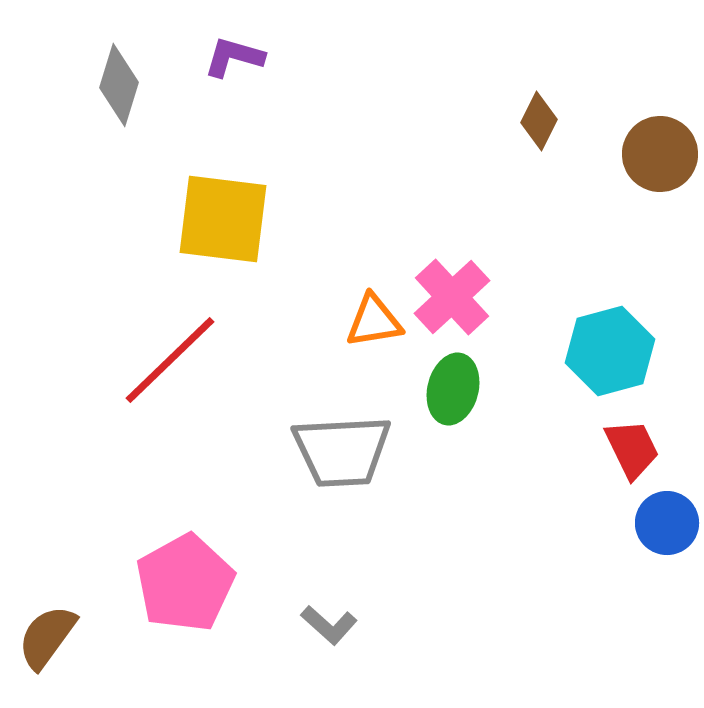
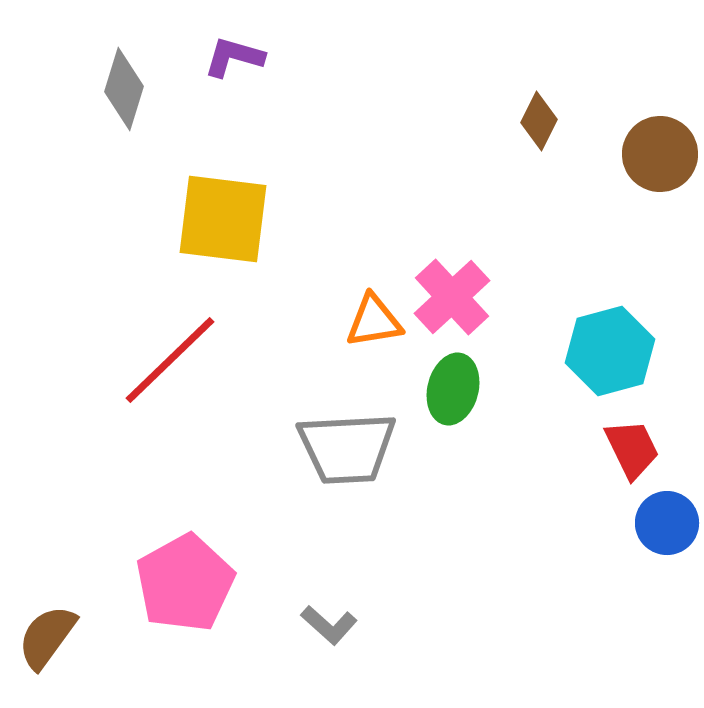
gray diamond: moved 5 px right, 4 px down
gray trapezoid: moved 5 px right, 3 px up
